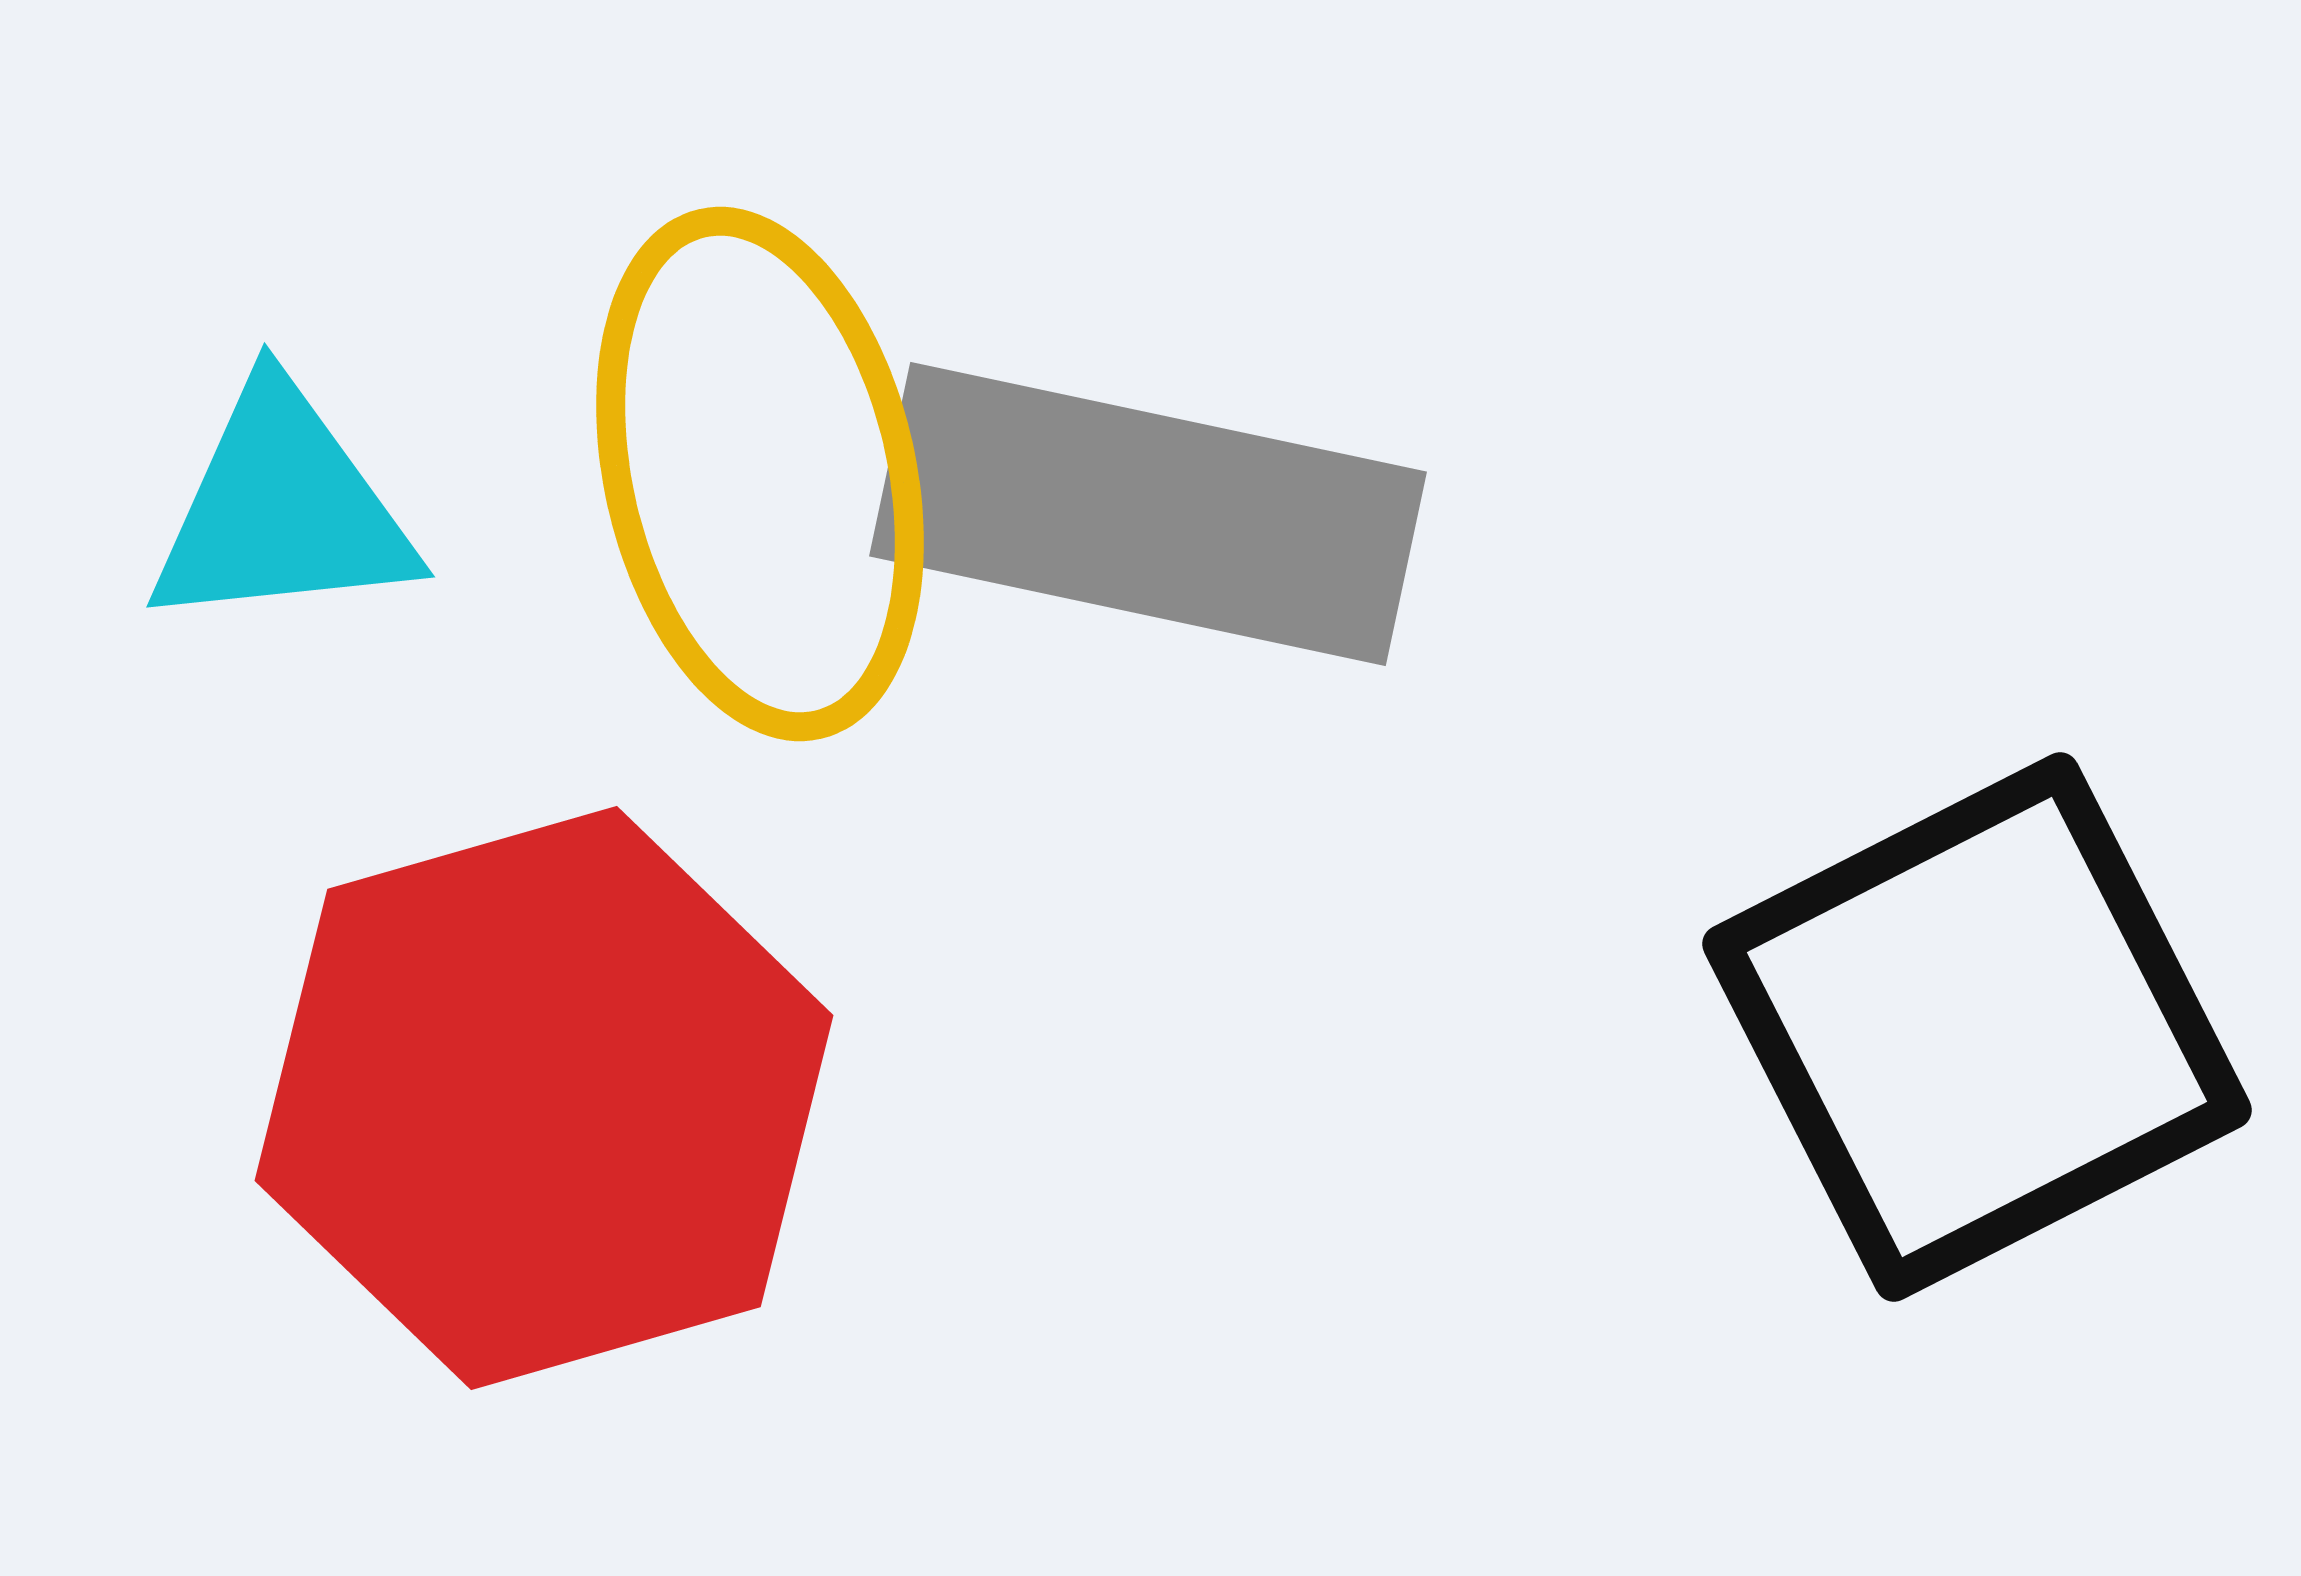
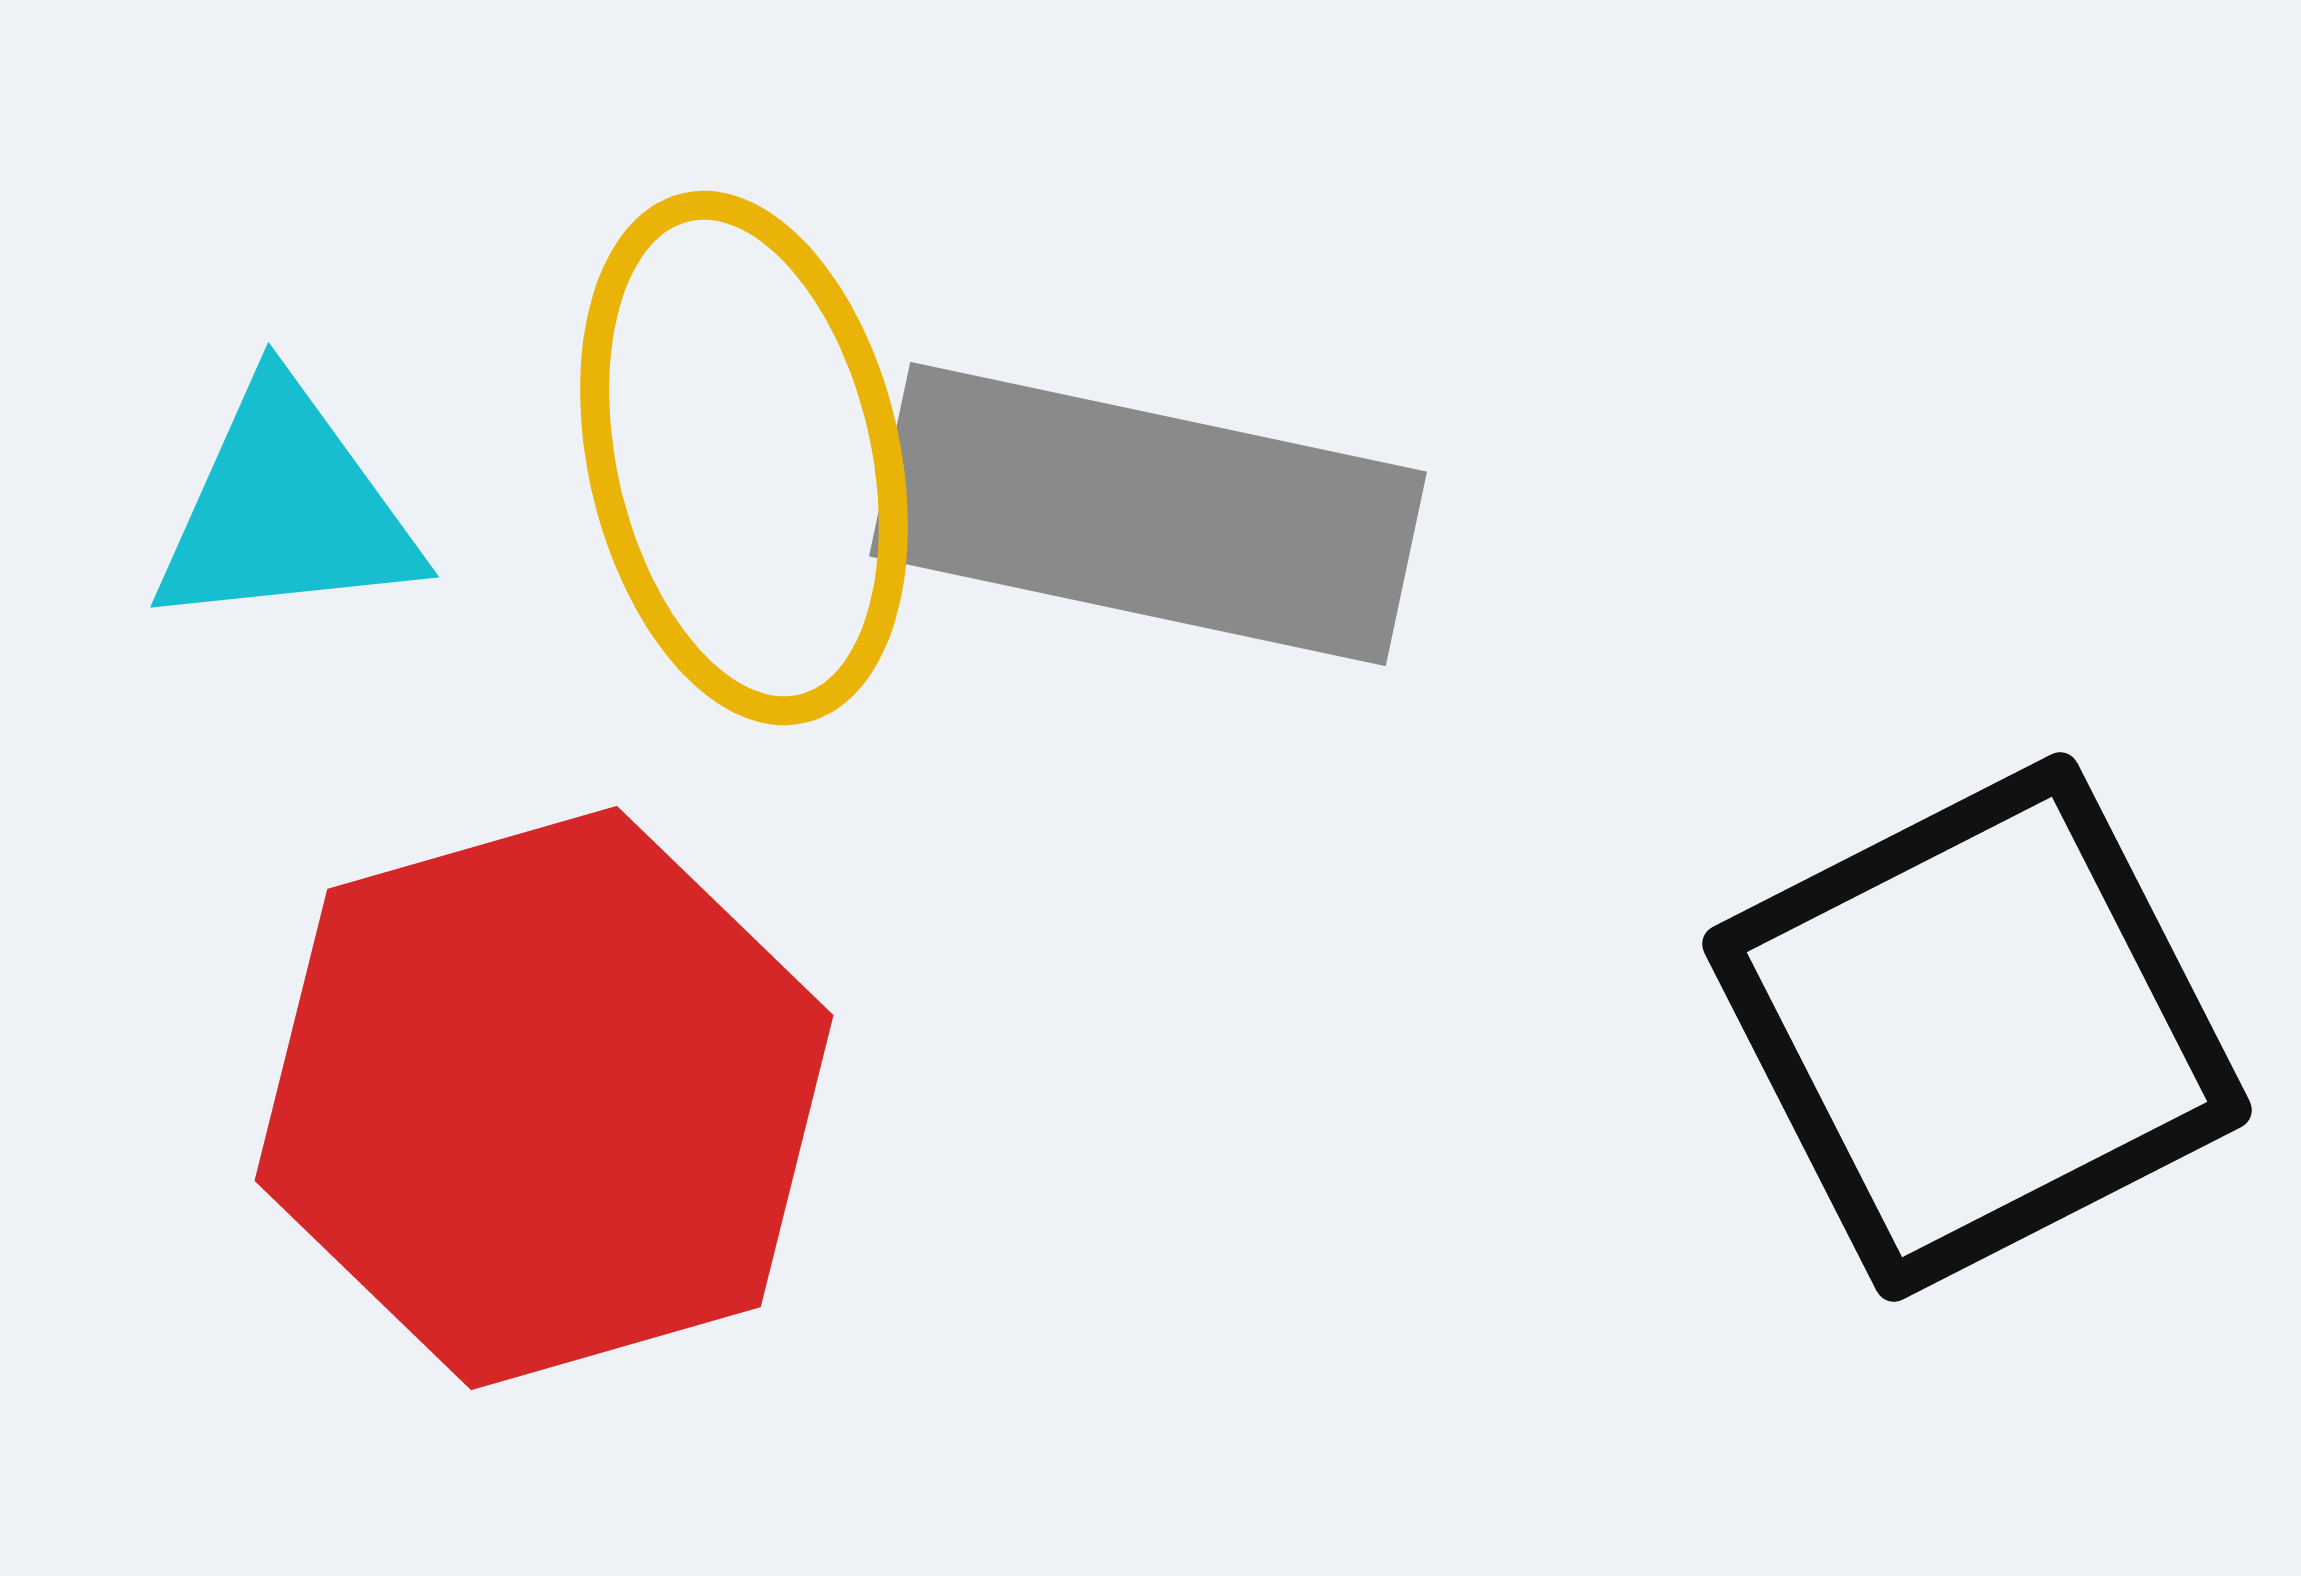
yellow ellipse: moved 16 px left, 16 px up
cyan triangle: moved 4 px right
